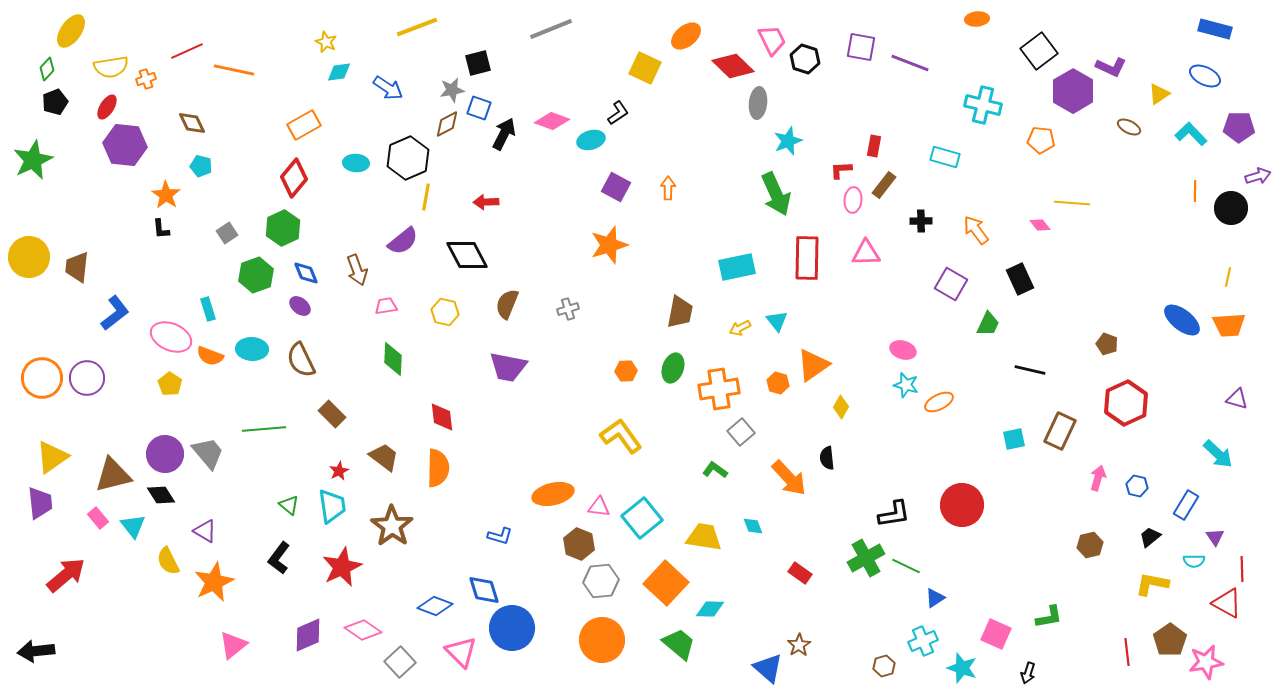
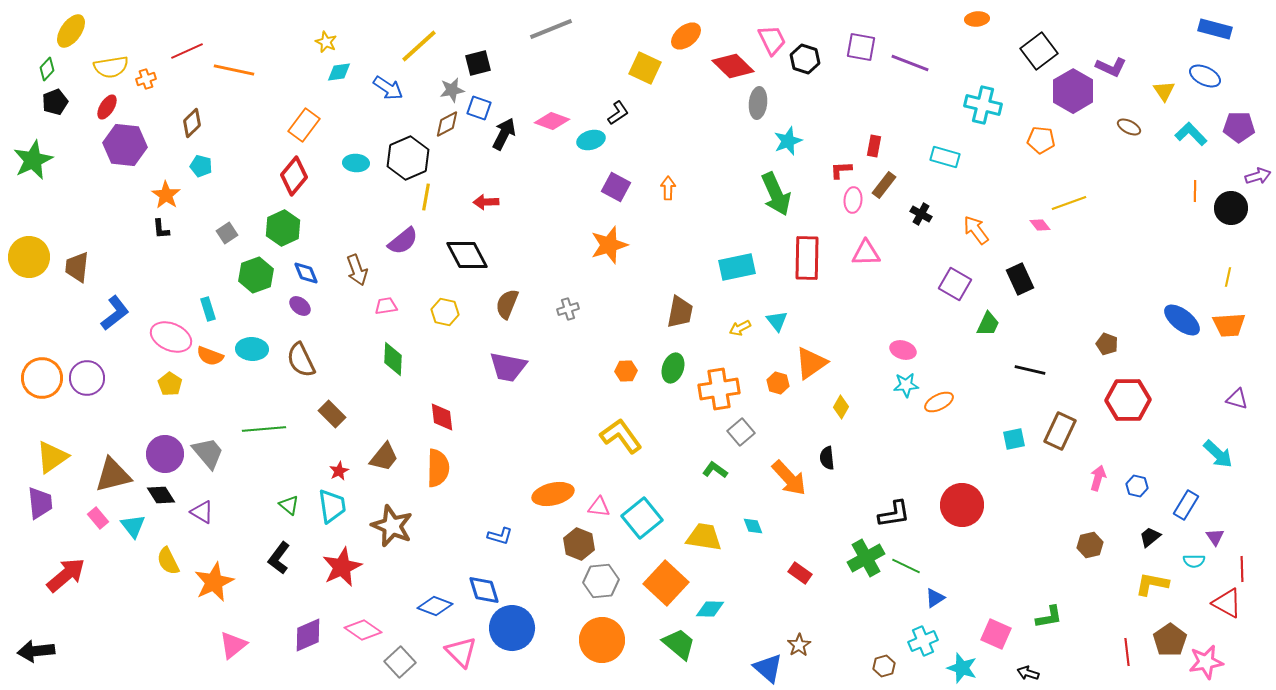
yellow line at (417, 27): moved 2 px right, 19 px down; rotated 21 degrees counterclockwise
yellow triangle at (1159, 94): moved 5 px right, 3 px up; rotated 30 degrees counterclockwise
brown diamond at (192, 123): rotated 72 degrees clockwise
orange rectangle at (304, 125): rotated 24 degrees counterclockwise
red diamond at (294, 178): moved 2 px up
yellow line at (1072, 203): moved 3 px left; rotated 24 degrees counterclockwise
black cross at (921, 221): moved 7 px up; rotated 30 degrees clockwise
purple square at (951, 284): moved 4 px right
orange triangle at (813, 365): moved 2 px left, 2 px up
cyan star at (906, 385): rotated 20 degrees counterclockwise
red hexagon at (1126, 403): moved 2 px right, 3 px up; rotated 24 degrees clockwise
brown trapezoid at (384, 457): rotated 92 degrees clockwise
brown star at (392, 526): rotated 12 degrees counterclockwise
purple triangle at (205, 531): moved 3 px left, 19 px up
black arrow at (1028, 673): rotated 90 degrees clockwise
